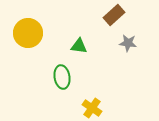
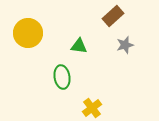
brown rectangle: moved 1 px left, 1 px down
gray star: moved 3 px left, 2 px down; rotated 24 degrees counterclockwise
yellow cross: rotated 18 degrees clockwise
